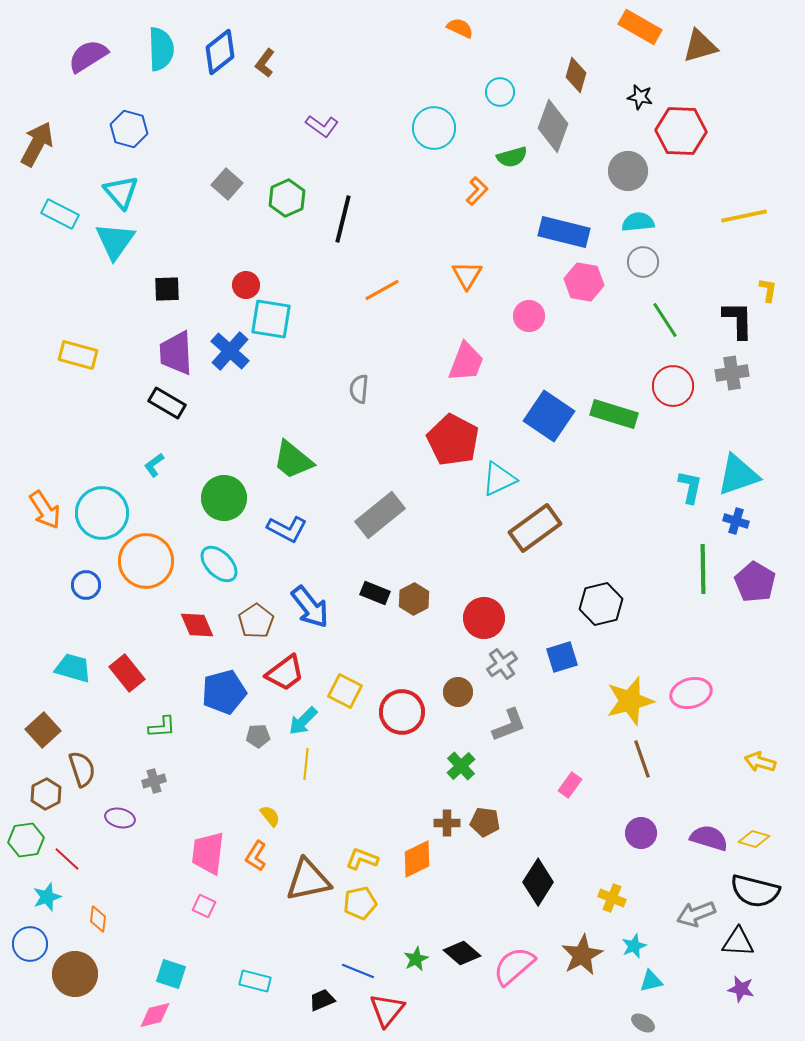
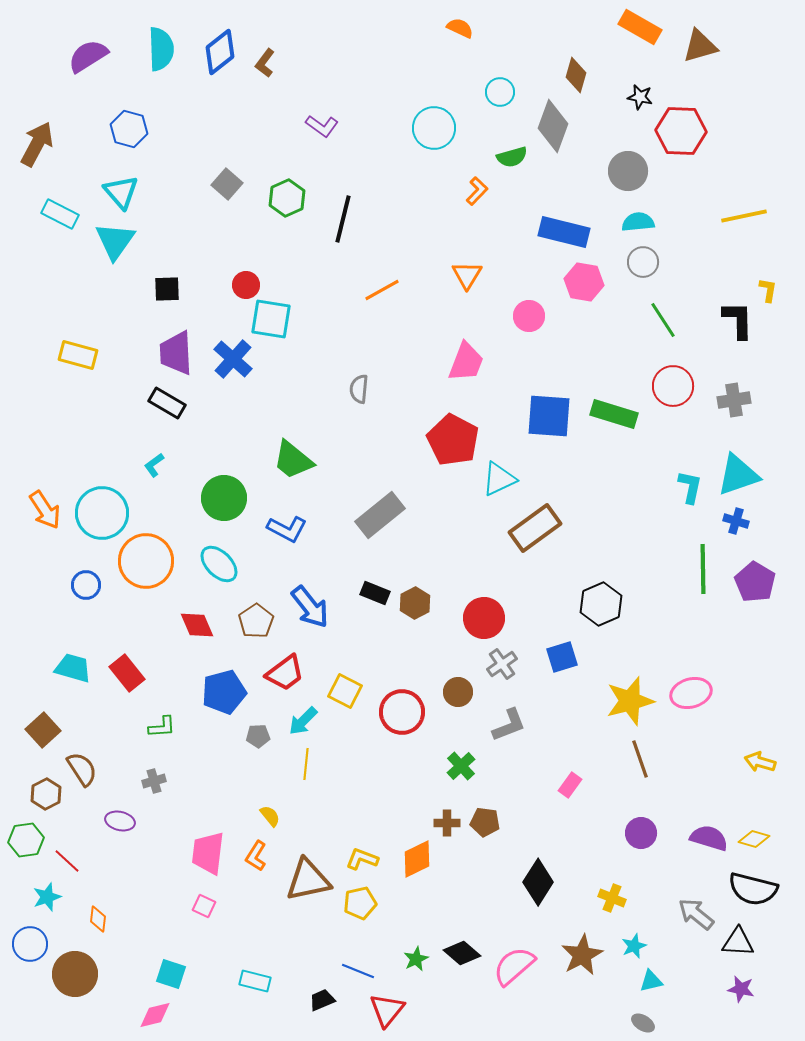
green line at (665, 320): moved 2 px left
blue cross at (230, 351): moved 3 px right, 8 px down
gray cross at (732, 373): moved 2 px right, 27 px down
blue square at (549, 416): rotated 30 degrees counterclockwise
brown hexagon at (414, 599): moved 1 px right, 4 px down
black hexagon at (601, 604): rotated 9 degrees counterclockwise
brown line at (642, 759): moved 2 px left
brown semicircle at (82, 769): rotated 15 degrees counterclockwise
purple ellipse at (120, 818): moved 3 px down
red line at (67, 859): moved 2 px down
black semicircle at (755, 891): moved 2 px left, 2 px up
gray arrow at (696, 914): rotated 60 degrees clockwise
